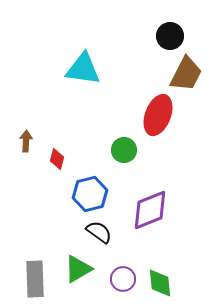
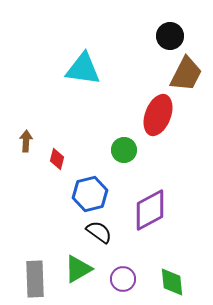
purple diamond: rotated 6 degrees counterclockwise
green diamond: moved 12 px right, 1 px up
